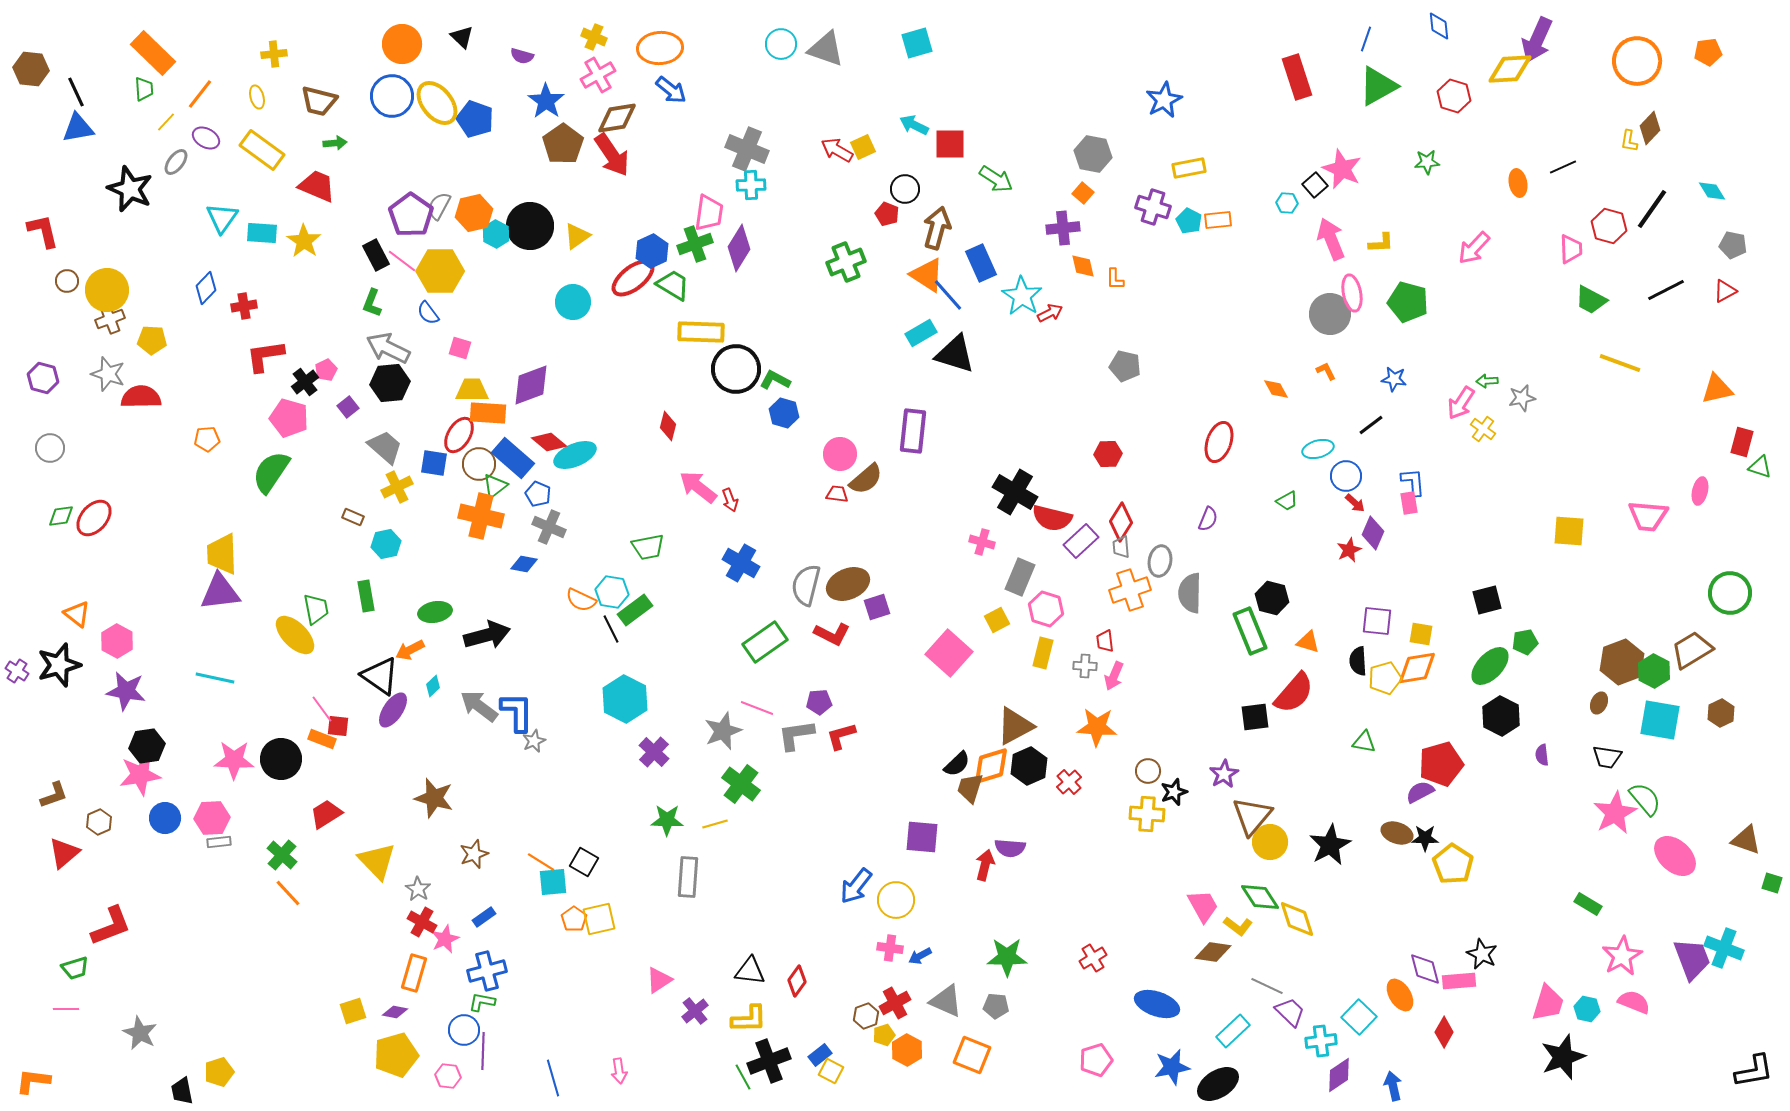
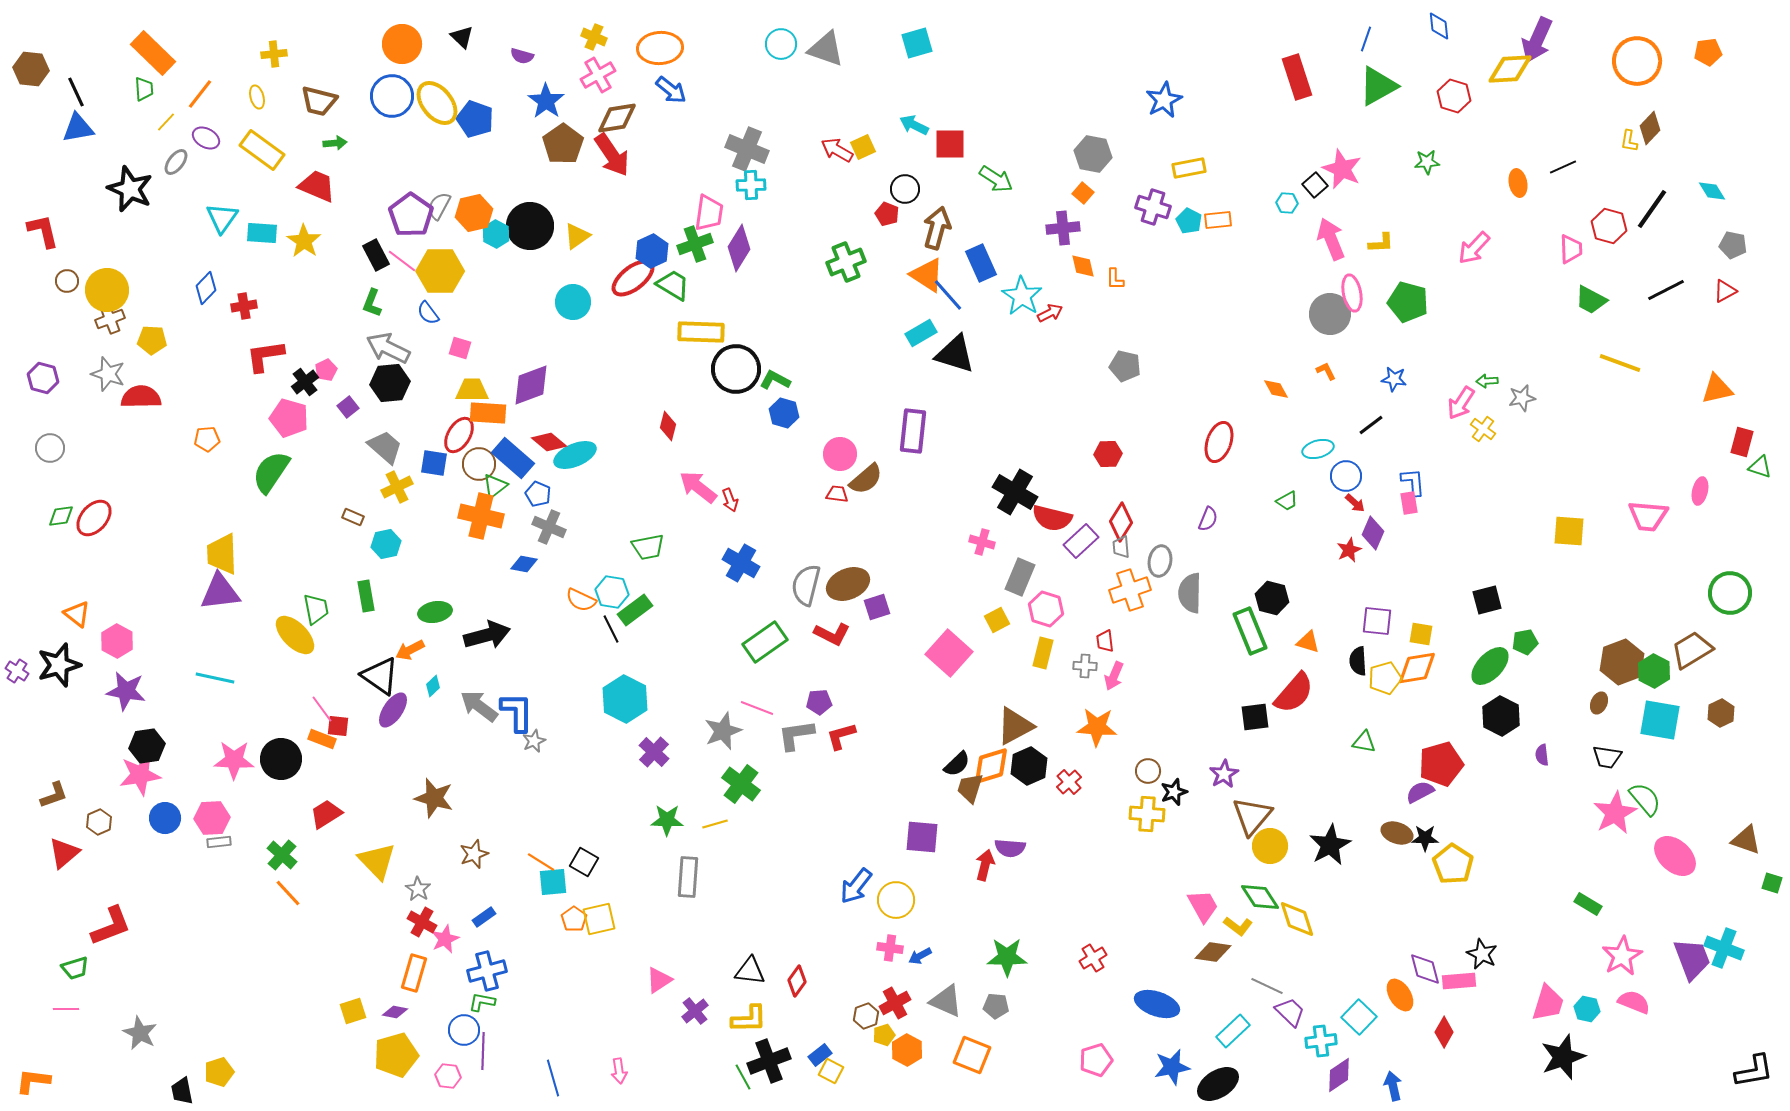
yellow circle at (1270, 842): moved 4 px down
